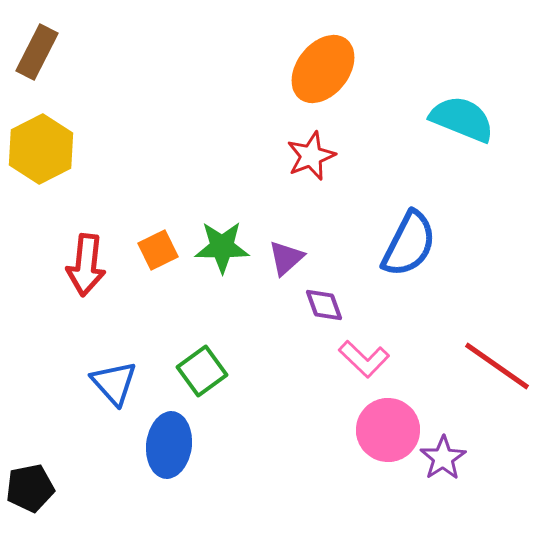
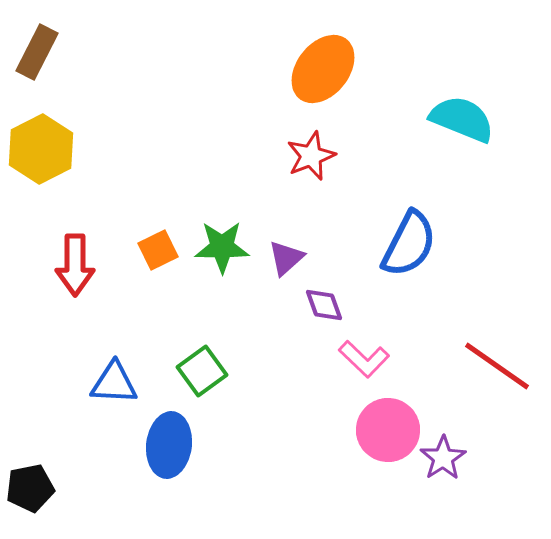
red arrow: moved 11 px left; rotated 6 degrees counterclockwise
blue triangle: rotated 45 degrees counterclockwise
